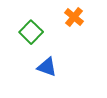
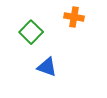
orange cross: rotated 30 degrees counterclockwise
